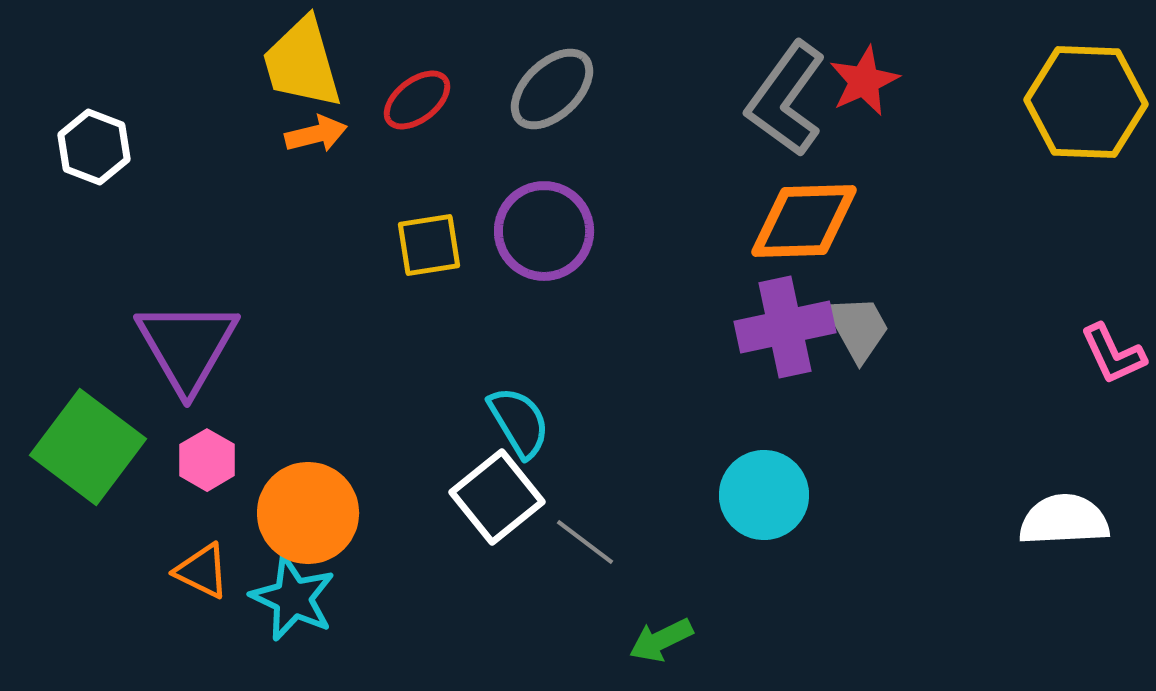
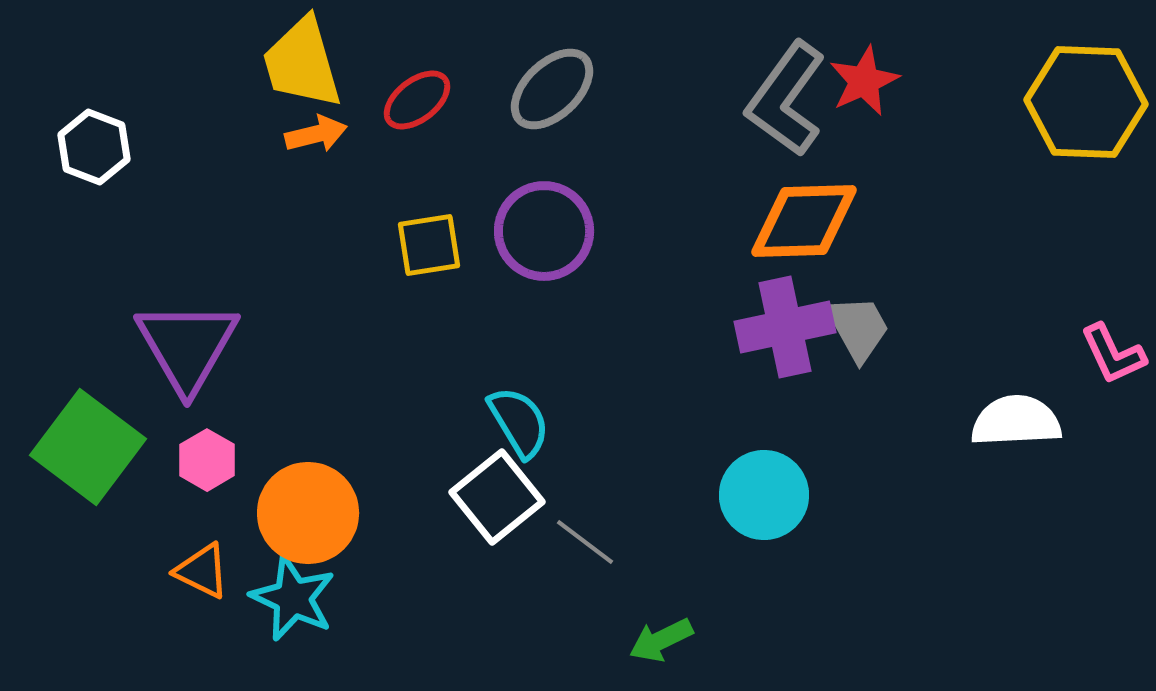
white semicircle: moved 48 px left, 99 px up
